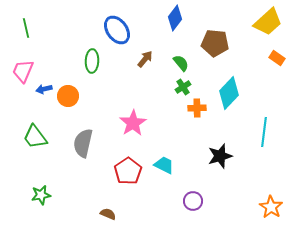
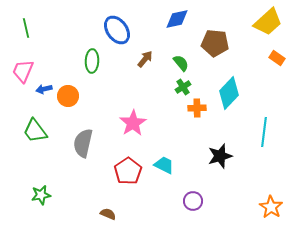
blue diamond: moved 2 px right, 1 px down; rotated 40 degrees clockwise
green trapezoid: moved 6 px up
